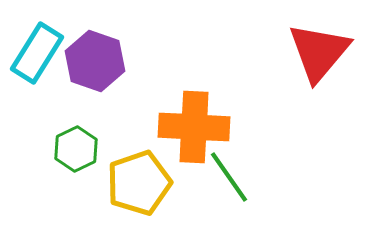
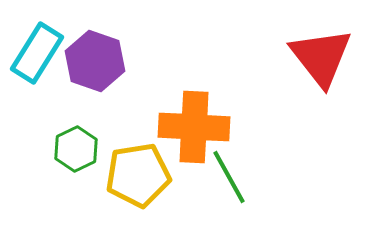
red triangle: moved 2 px right, 5 px down; rotated 18 degrees counterclockwise
green line: rotated 6 degrees clockwise
yellow pentagon: moved 1 px left, 8 px up; rotated 10 degrees clockwise
